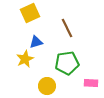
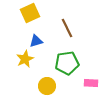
blue triangle: moved 1 px up
